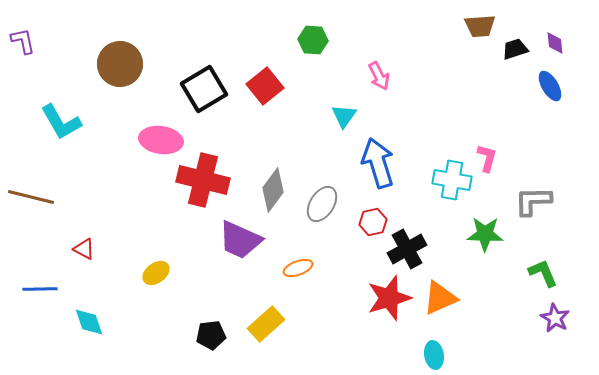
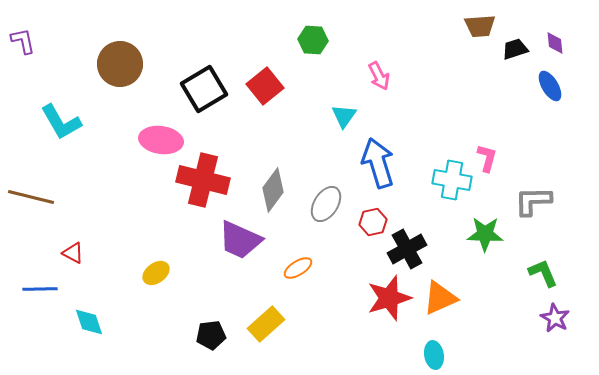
gray ellipse: moved 4 px right
red triangle: moved 11 px left, 4 px down
orange ellipse: rotated 12 degrees counterclockwise
